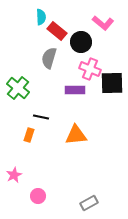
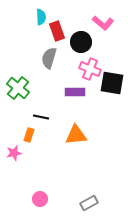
red rectangle: rotated 30 degrees clockwise
black square: rotated 10 degrees clockwise
purple rectangle: moved 2 px down
pink star: moved 22 px up; rotated 14 degrees clockwise
pink circle: moved 2 px right, 3 px down
